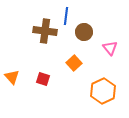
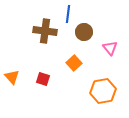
blue line: moved 2 px right, 2 px up
orange hexagon: rotated 15 degrees clockwise
